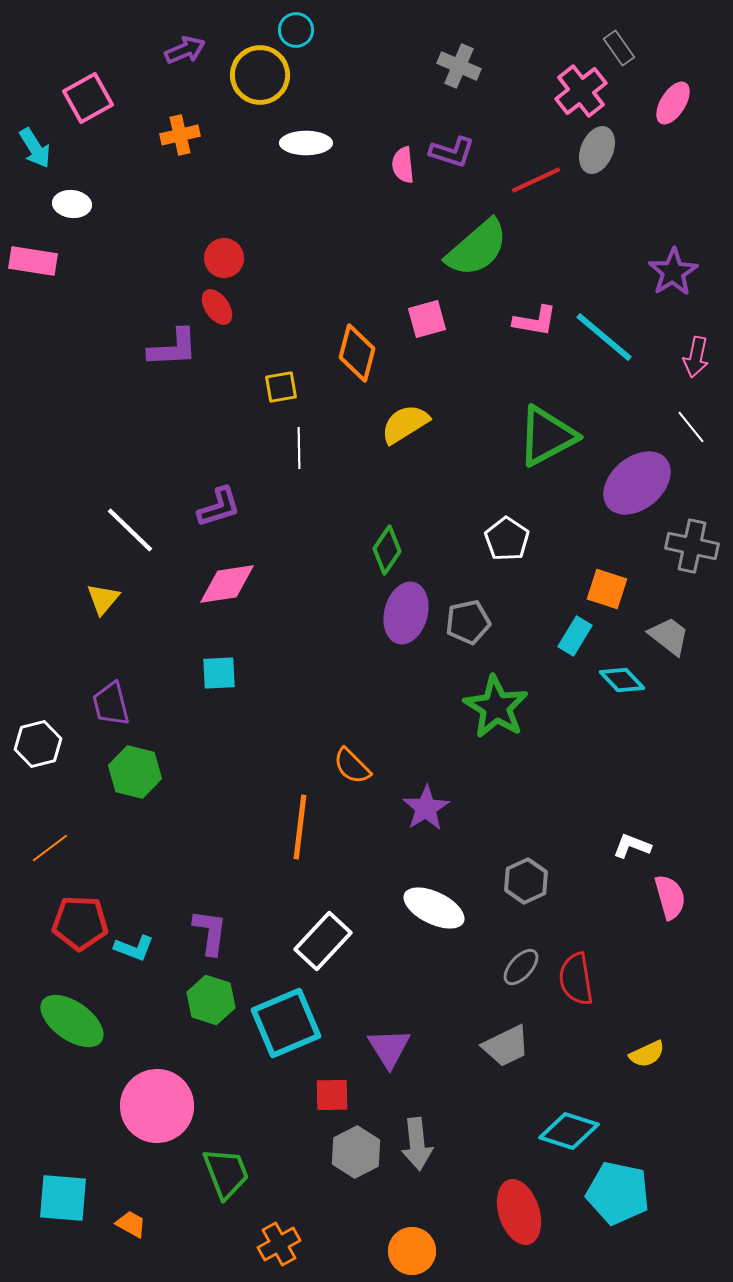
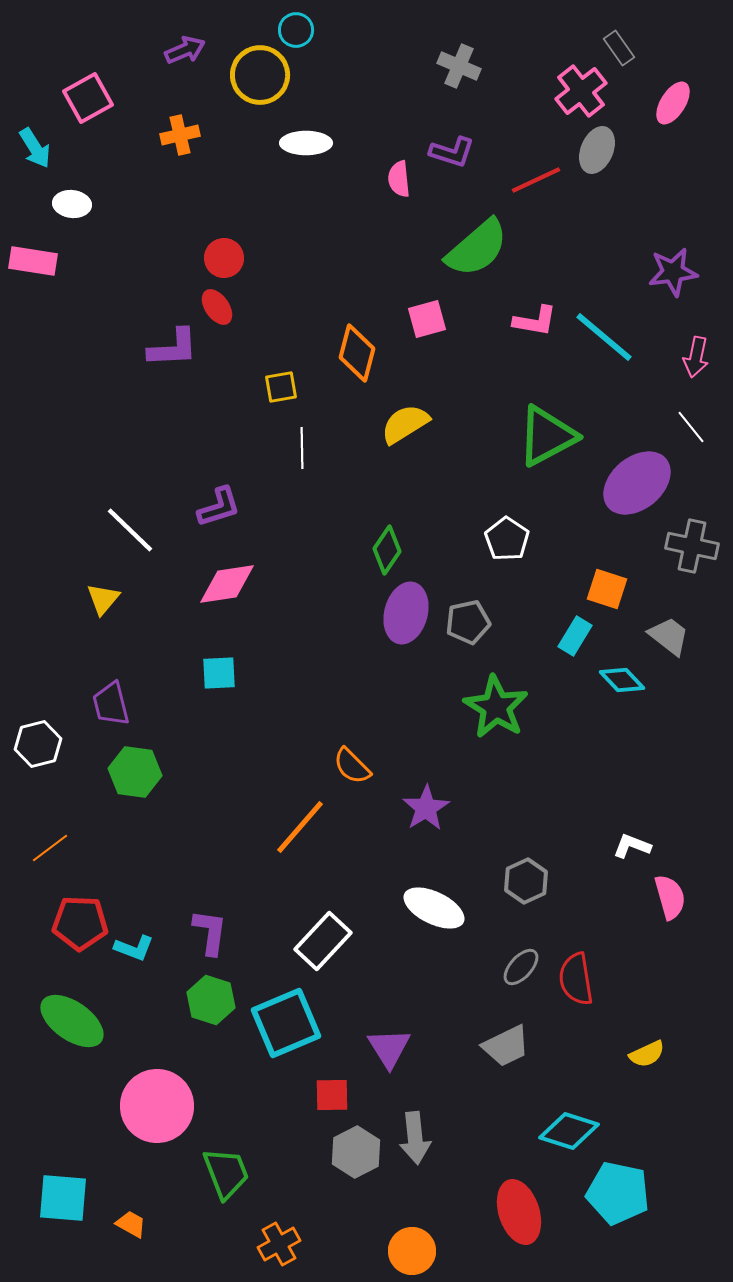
pink semicircle at (403, 165): moved 4 px left, 14 px down
purple star at (673, 272): rotated 24 degrees clockwise
white line at (299, 448): moved 3 px right
green hexagon at (135, 772): rotated 6 degrees counterclockwise
orange line at (300, 827): rotated 34 degrees clockwise
gray arrow at (417, 1144): moved 2 px left, 6 px up
